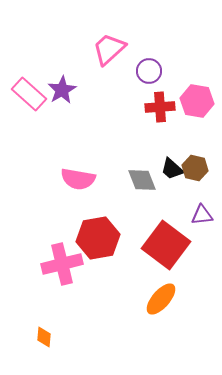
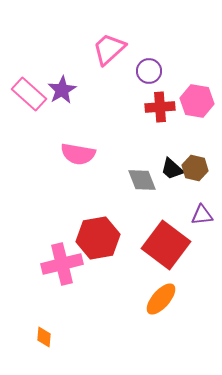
pink semicircle: moved 25 px up
